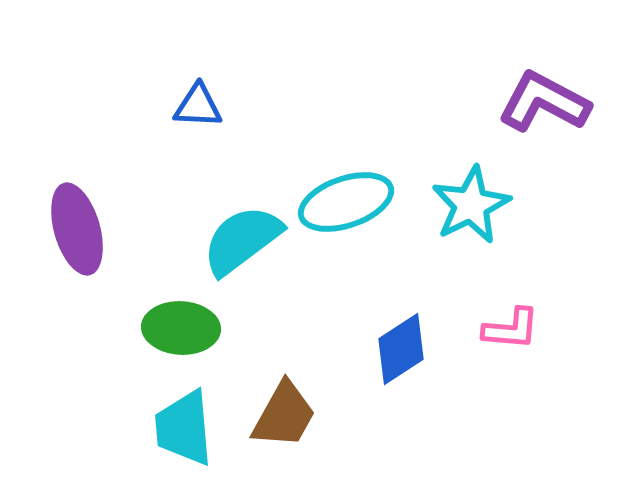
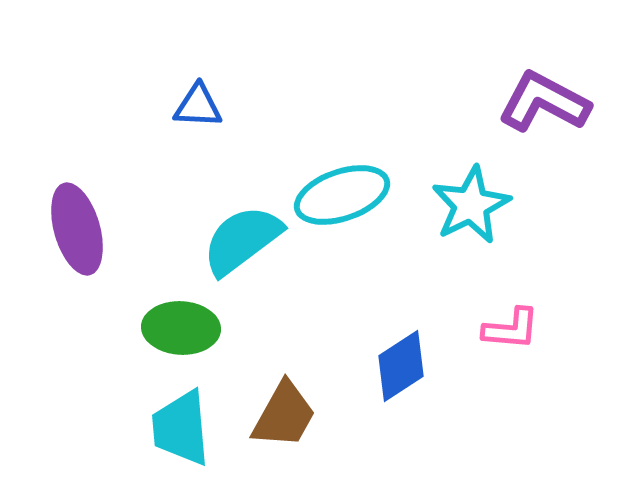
cyan ellipse: moved 4 px left, 7 px up
blue diamond: moved 17 px down
cyan trapezoid: moved 3 px left
